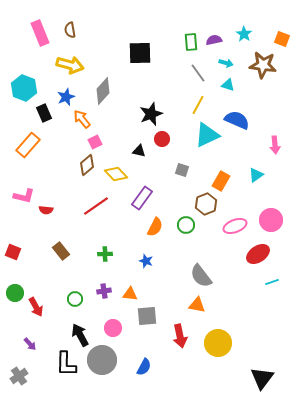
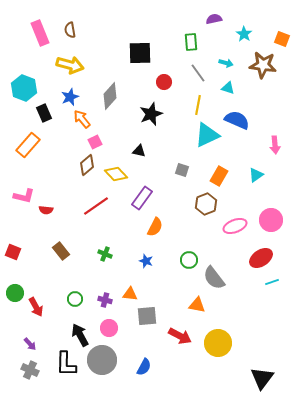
purple semicircle at (214, 40): moved 21 px up
cyan triangle at (228, 85): moved 3 px down
gray diamond at (103, 91): moved 7 px right, 5 px down
blue star at (66, 97): moved 4 px right
yellow line at (198, 105): rotated 18 degrees counterclockwise
red circle at (162, 139): moved 2 px right, 57 px up
orange rectangle at (221, 181): moved 2 px left, 5 px up
green circle at (186, 225): moved 3 px right, 35 px down
green cross at (105, 254): rotated 24 degrees clockwise
red ellipse at (258, 254): moved 3 px right, 4 px down
gray semicircle at (201, 276): moved 13 px right, 2 px down
purple cross at (104, 291): moved 1 px right, 9 px down; rotated 24 degrees clockwise
pink circle at (113, 328): moved 4 px left
red arrow at (180, 336): rotated 50 degrees counterclockwise
gray cross at (19, 376): moved 11 px right, 6 px up; rotated 30 degrees counterclockwise
